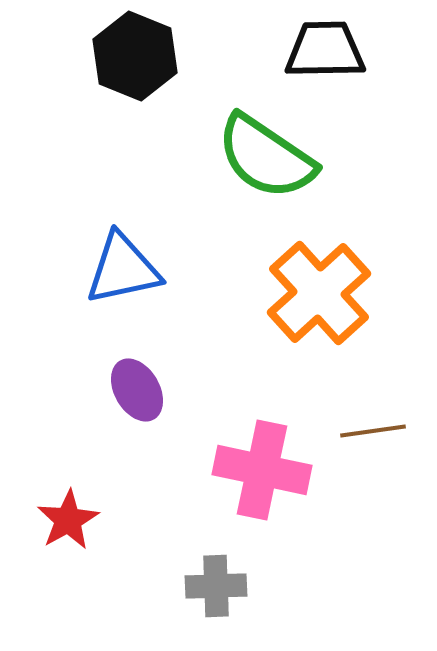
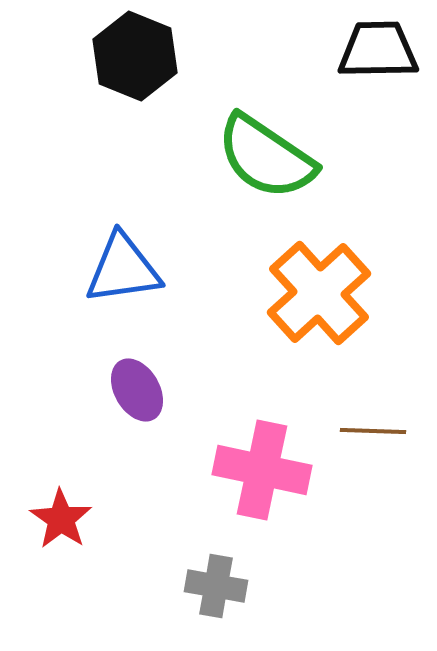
black trapezoid: moved 53 px right
blue triangle: rotated 4 degrees clockwise
brown line: rotated 10 degrees clockwise
red star: moved 7 px left, 1 px up; rotated 8 degrees counterclockwise
gray cross: rotated 12 degrees clockwise
